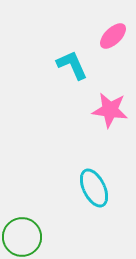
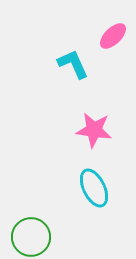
cyan L-shape: moved 1 px right, 1 px up
pink star: moved 16 px left, 20 px down
green circle: moved 9 px right
